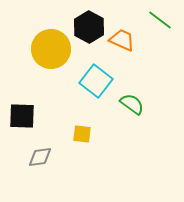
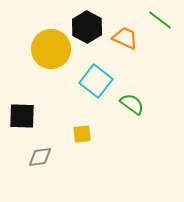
black hexagon: moved 2 px left
orange trapezoid: moved 3 px right, 2 px up
yellow square: rotated 12 degrees counterclockwise
